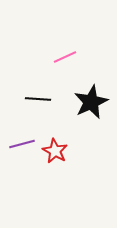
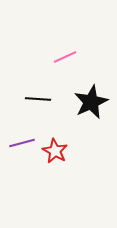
purple line: moved 1 px up
